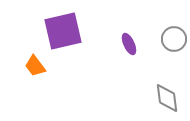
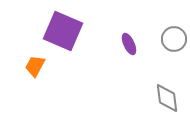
purple square: rotated 36 degrees clockwise
orange trapezoid: rotated 65 degrees clockwise
